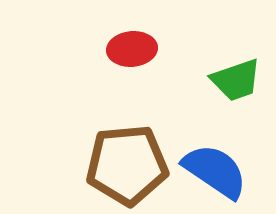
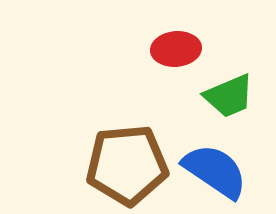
red ellipse: moved 44 px right
green trapezoid: moved 7 px left, 16 px down; rotated 4 degrees counterclockwise
